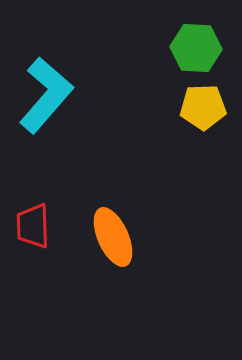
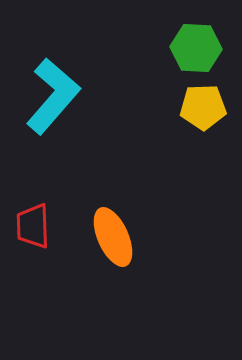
cyan L-shape: moved 7 px right, 1 px down
